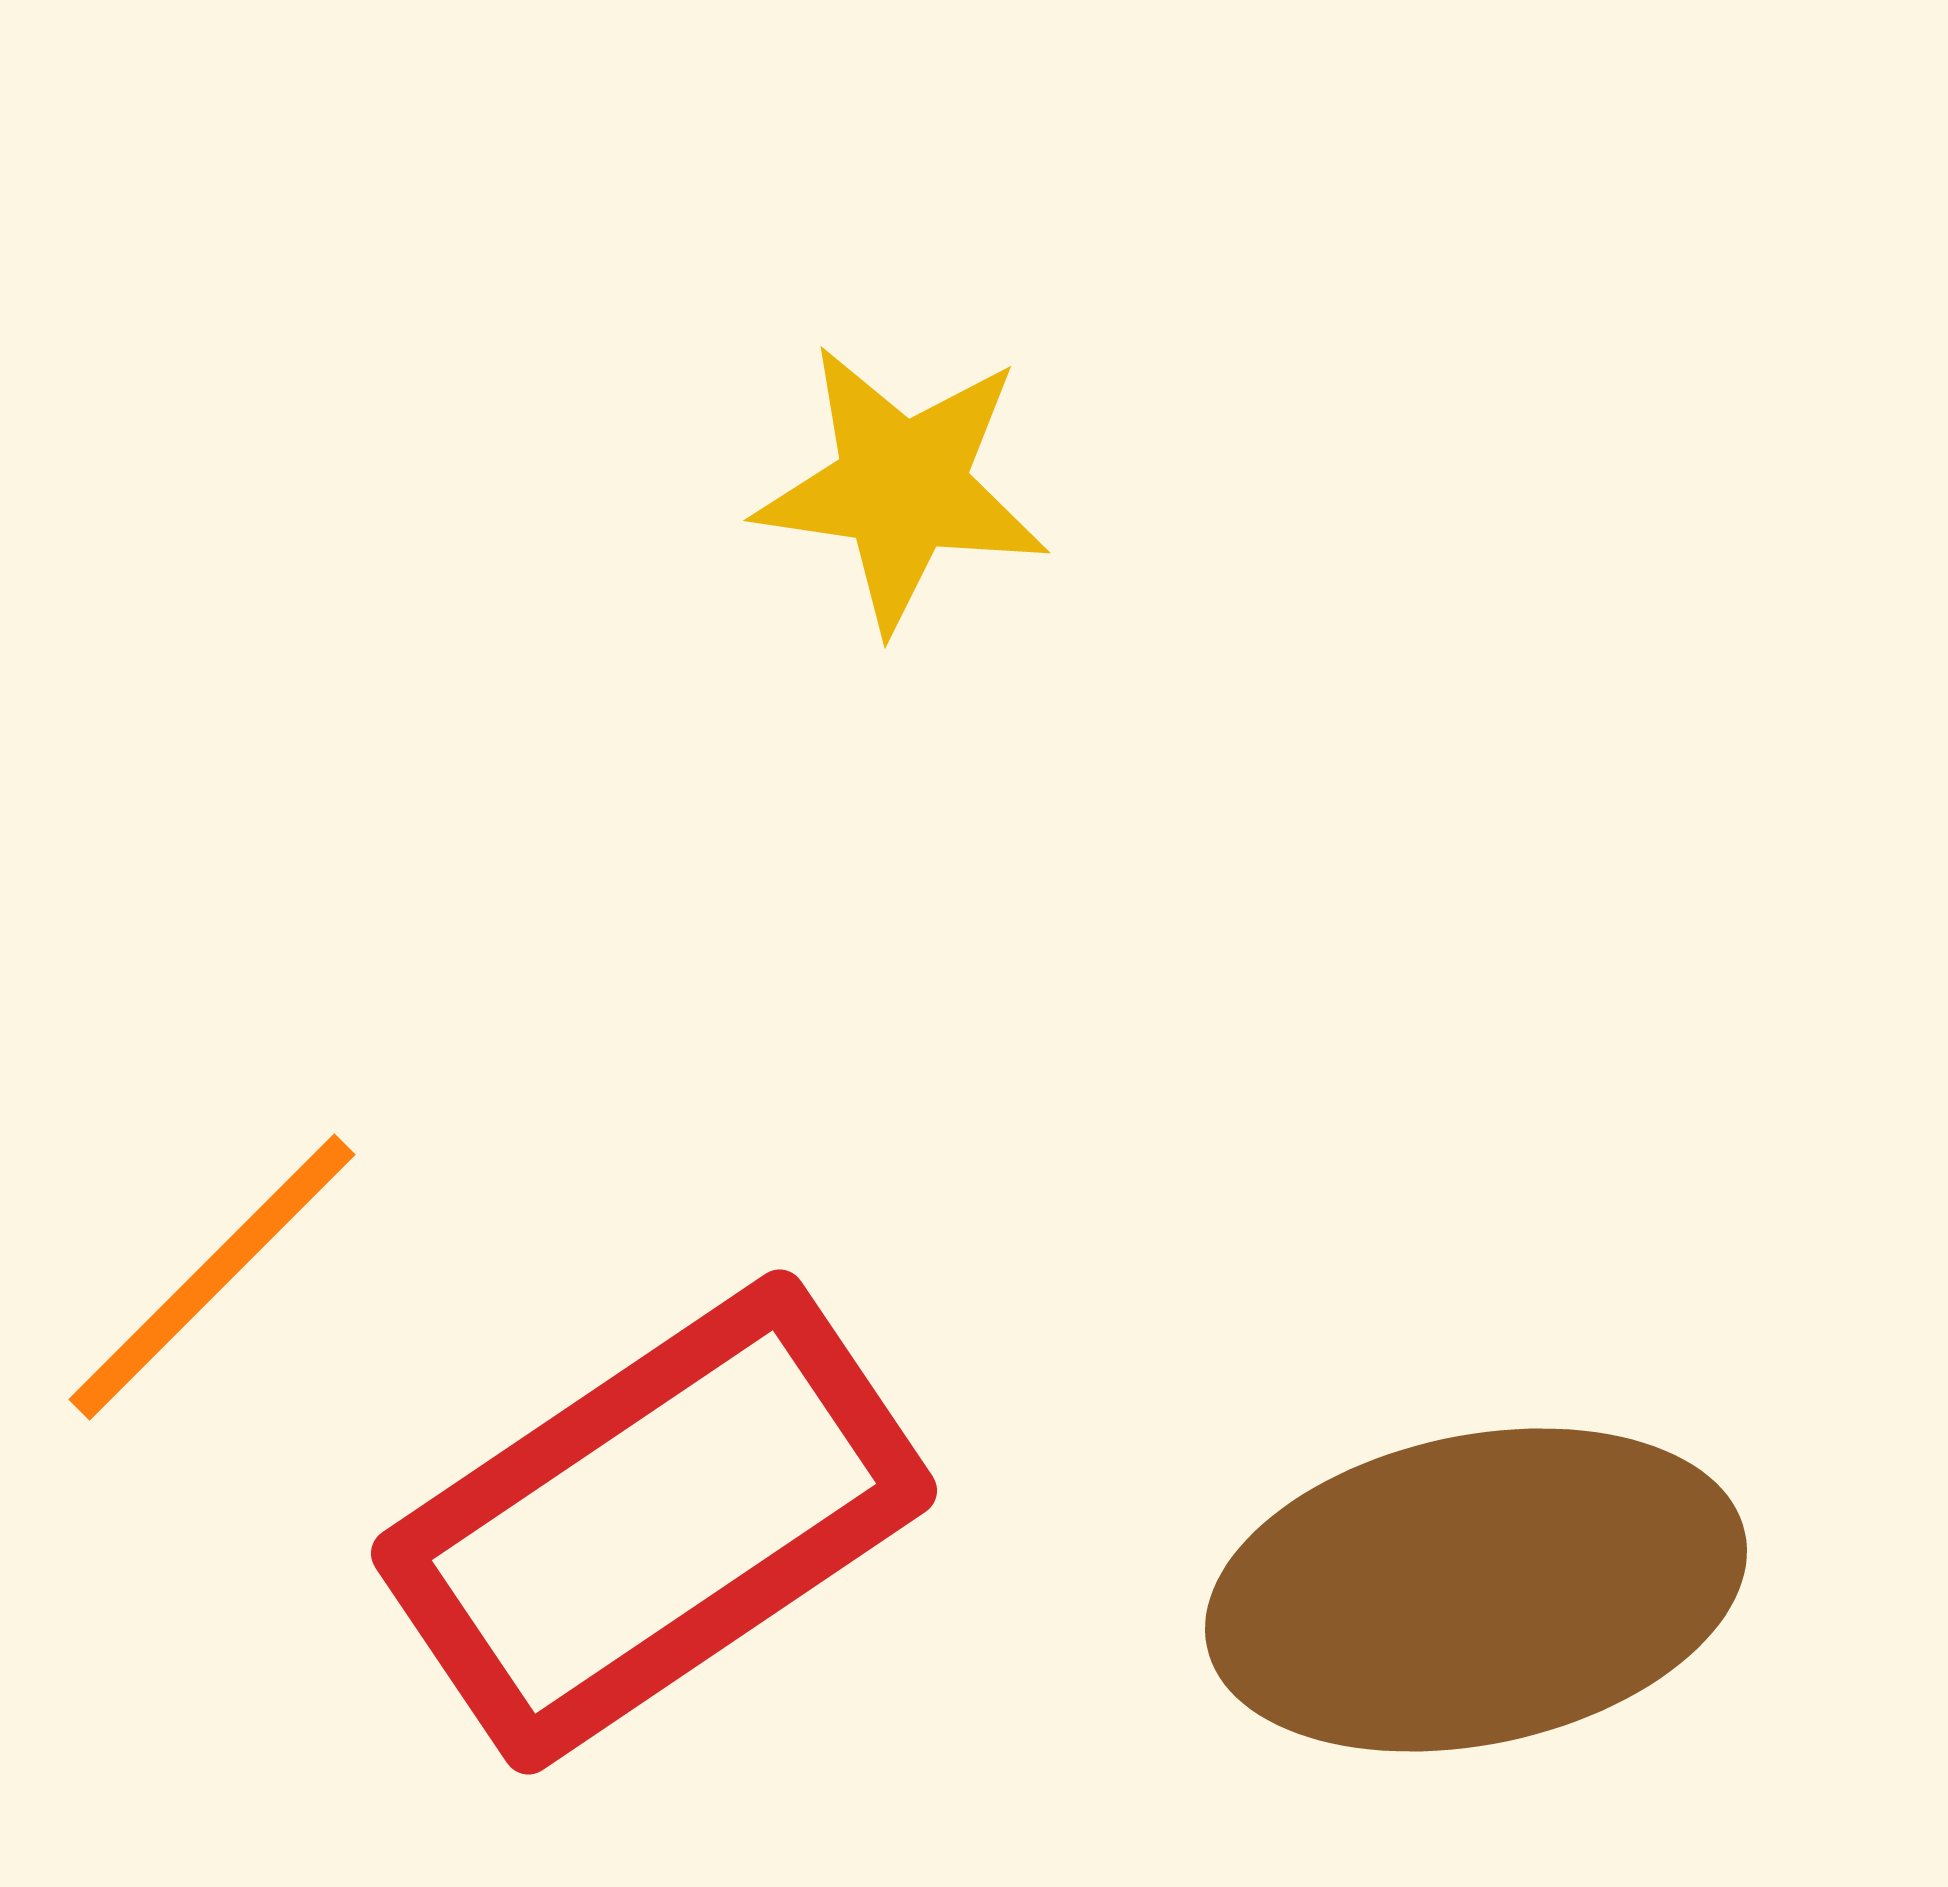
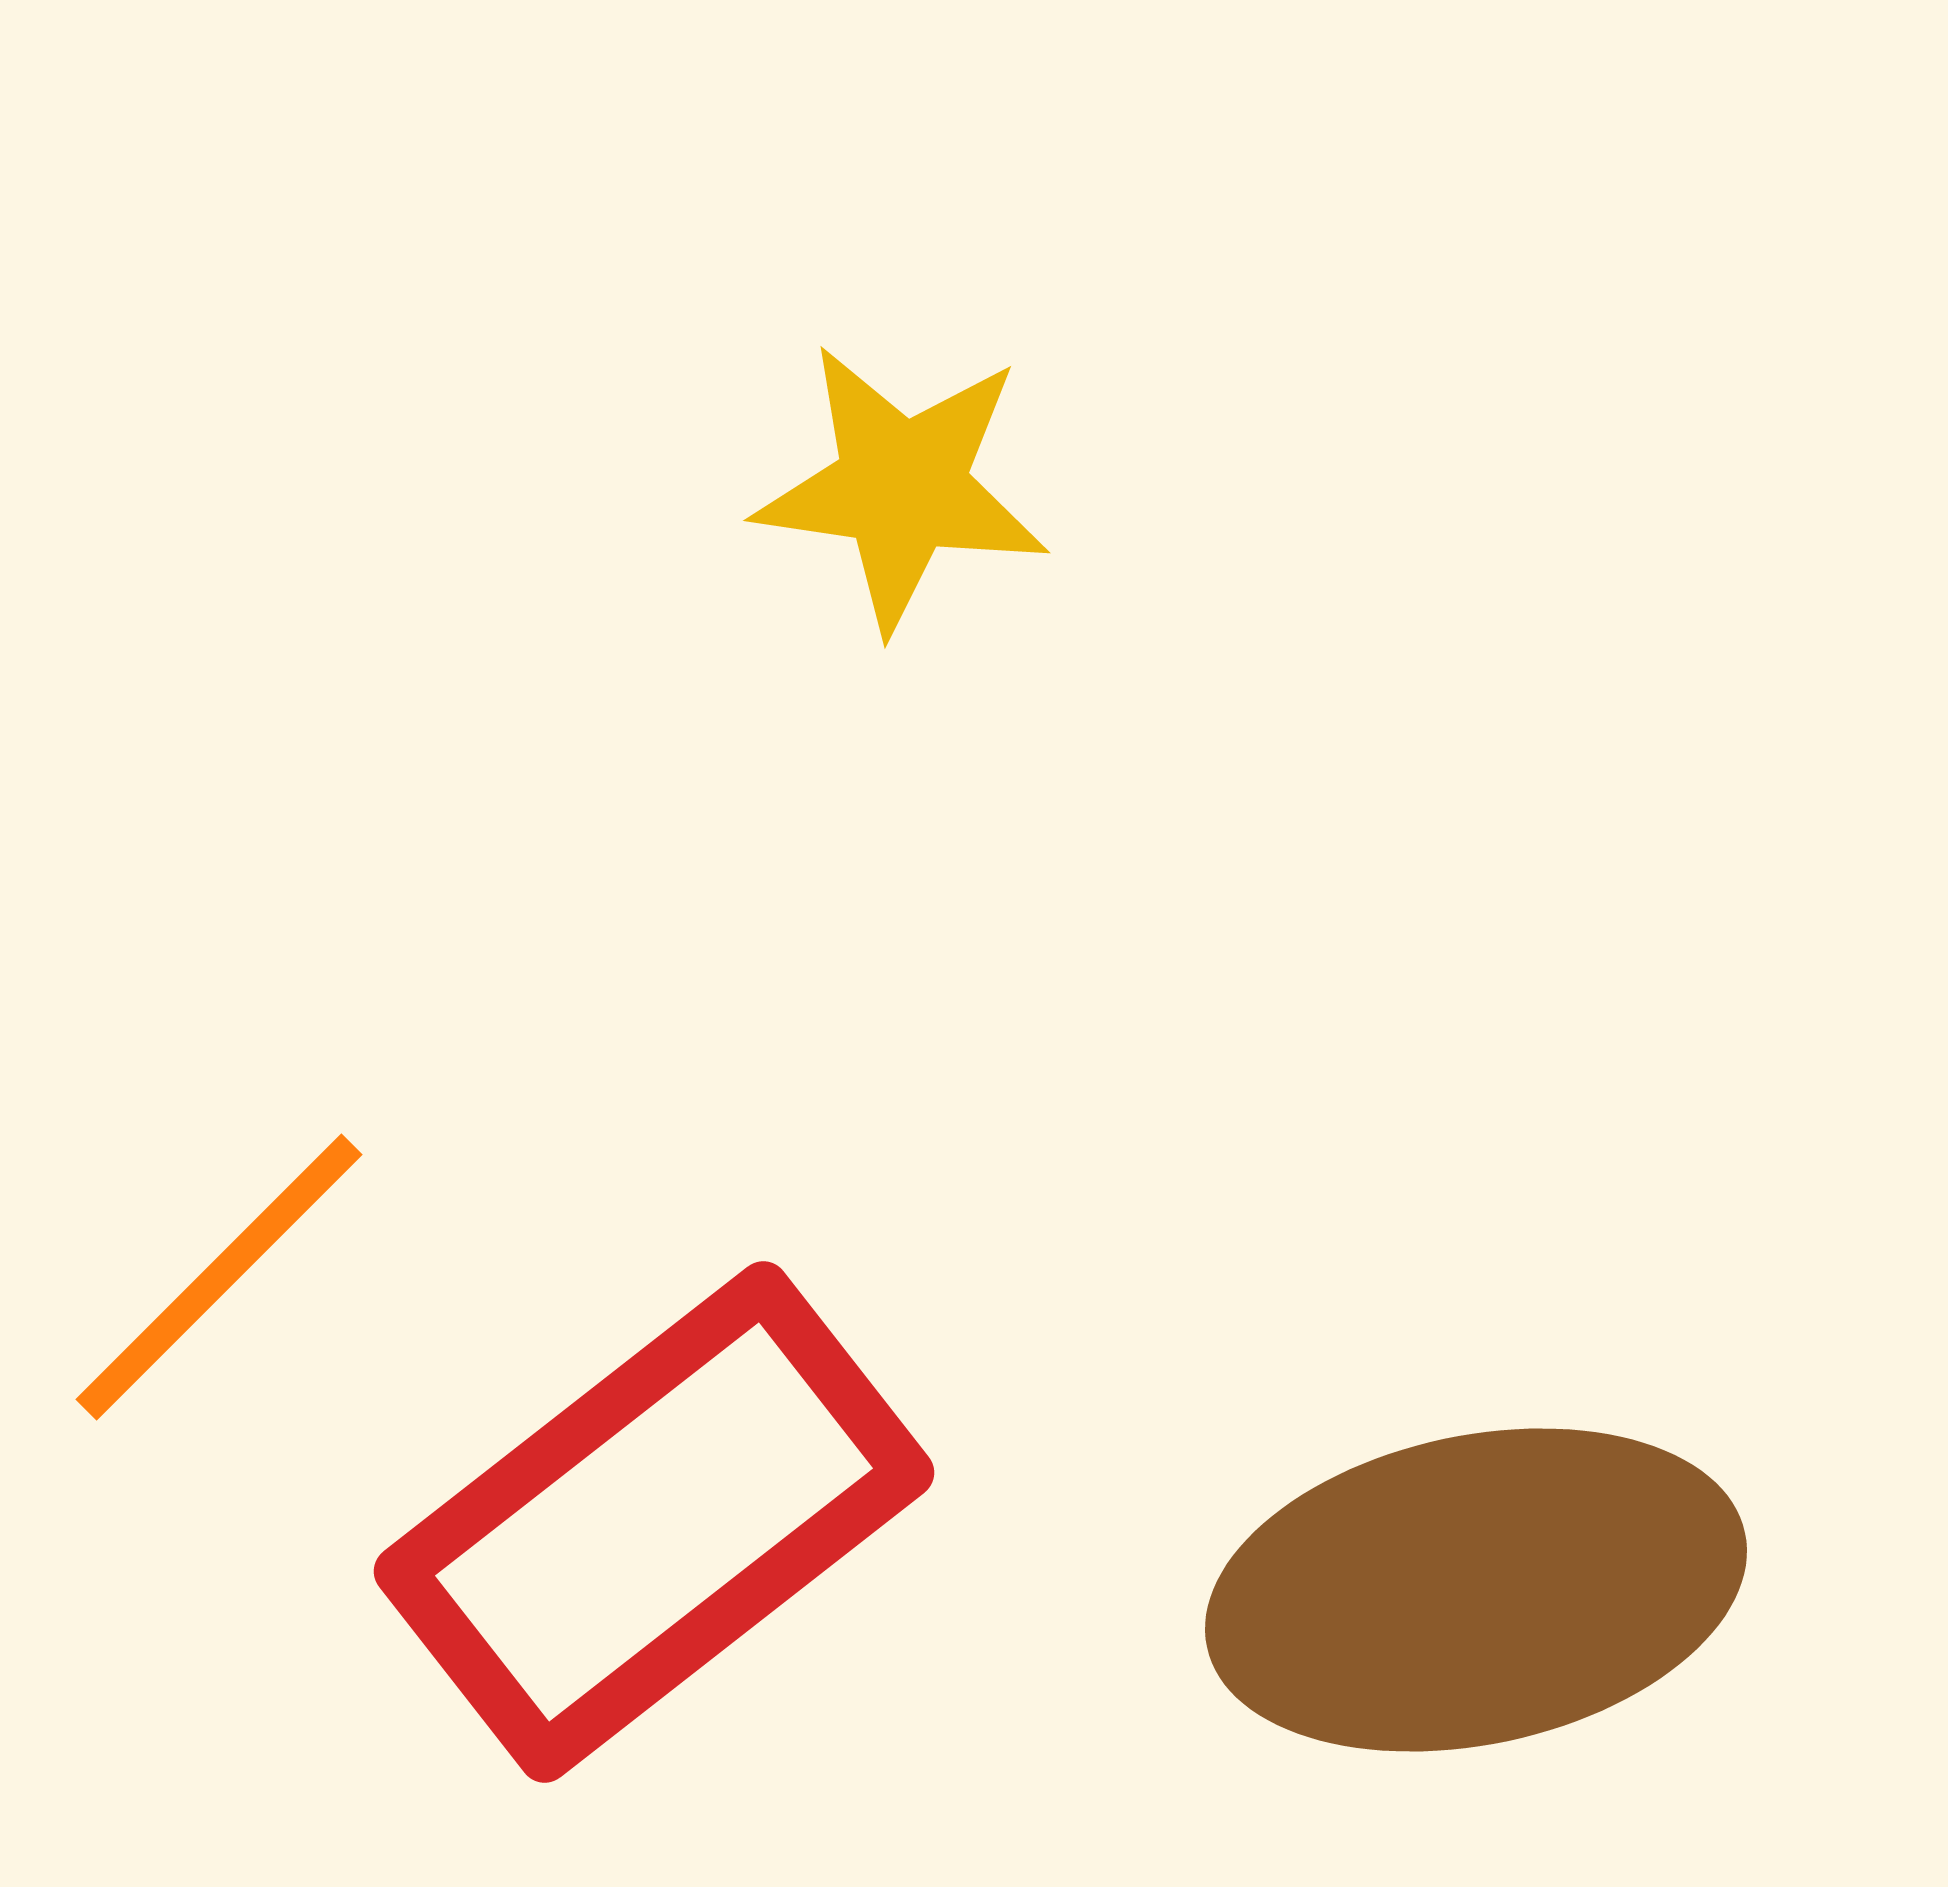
orange line: moved 7 px right
red rectangle: rotated 4 degrees counterclockwise
